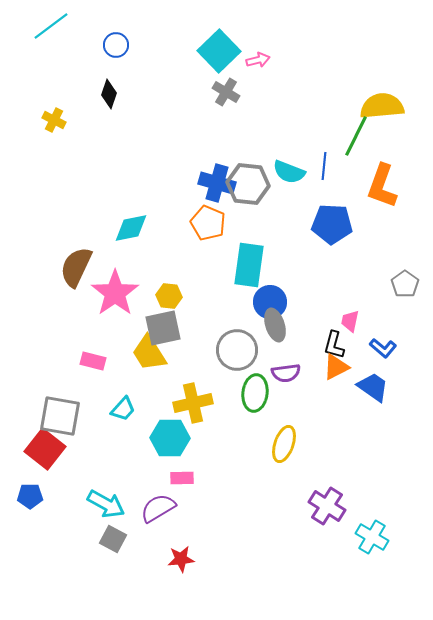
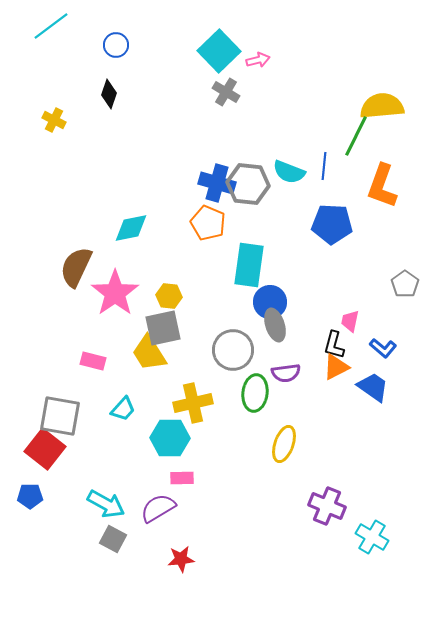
gray circle at (237, 350): moved 4 px left
purple cross at (327, 506): rotated 9 degrees counterclockwise
